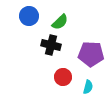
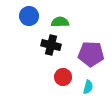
green semicircle: rotated 138 degrees counterclockwise
